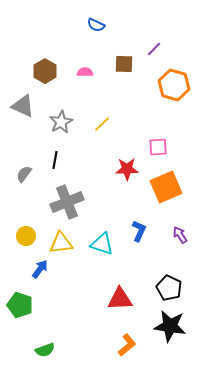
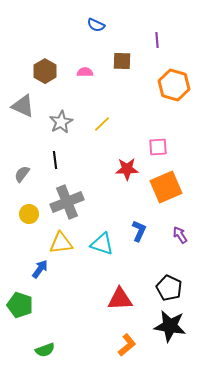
purple line: moved 3 px right, 9 px up; rotated 49 degrees counterclockwise
brown square: moved 2 px left, 3 px up
black line: rotated 18 degrees counterclockwise
gray semicircle: moved 2 px left
yellow circle: moved 3 px right, 22 px up
